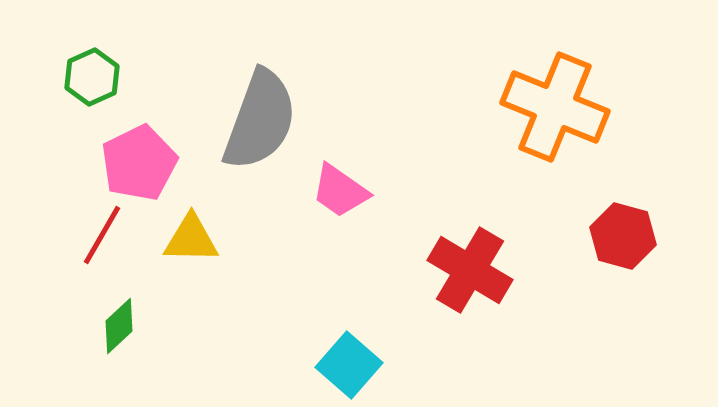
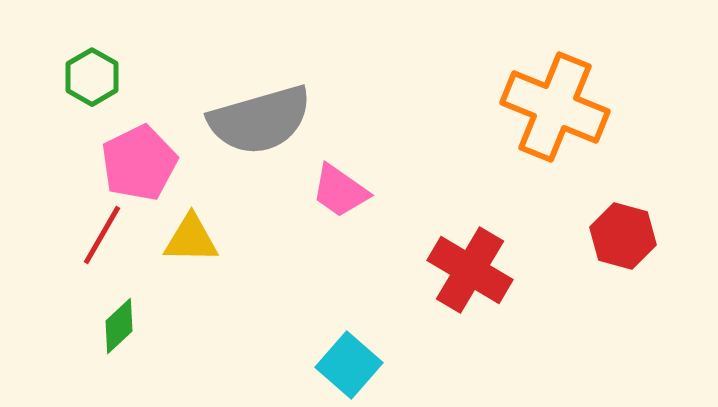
green hexagon: rotated 6 degrees counterclockwise
gray semicircle: rotated 54 degrees clockwise
